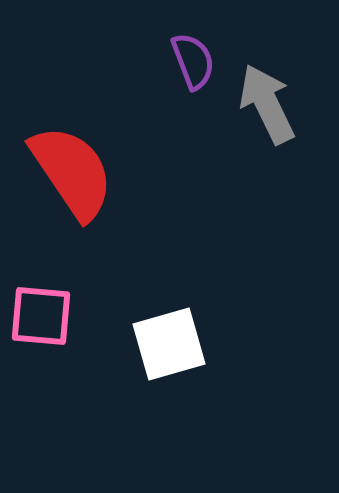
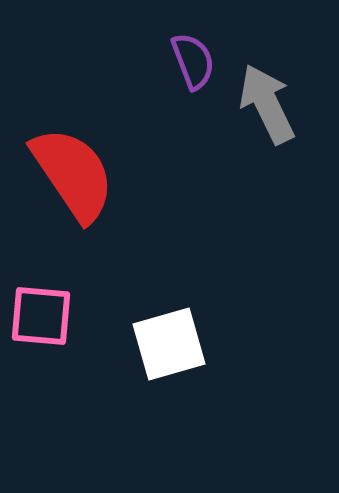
red semicircle: moved 1 px right, 2 px down
